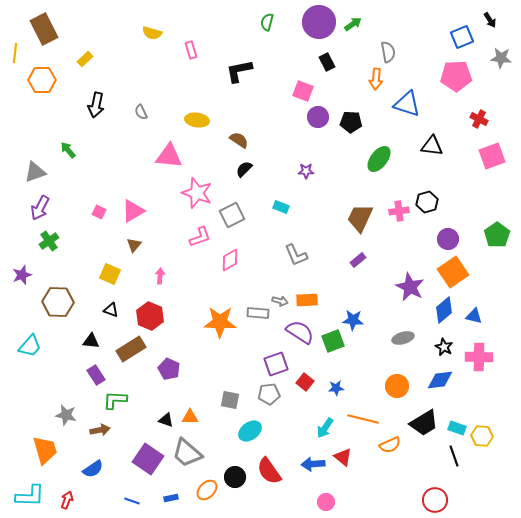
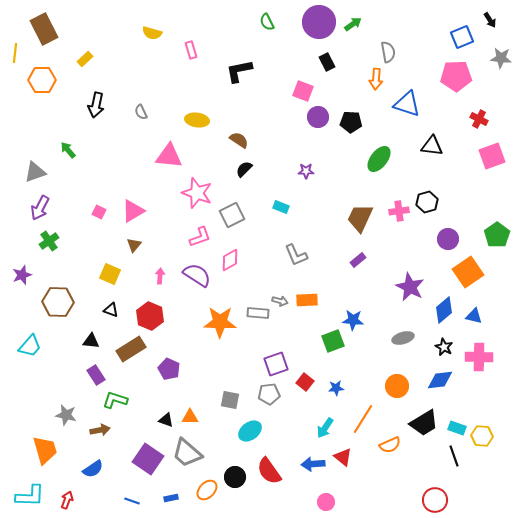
green semicircle at (267, 22): rotated 42 degrees counterclockwise
orange square at (453, 272): moved 15 px right
purple semicircle at (300, 332): moved 103 px left, 57 px up
green L-shape at (115, 400): rotated 15 degrees clockwise
orange line at (363, 419): rotated 72 degrees counterclockwise
